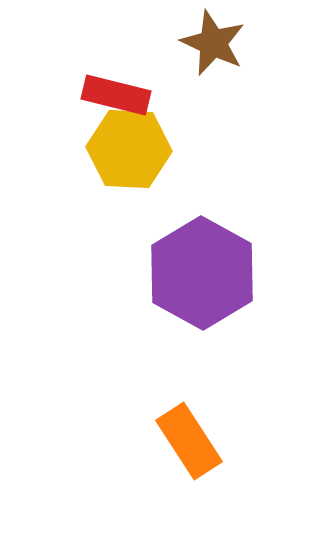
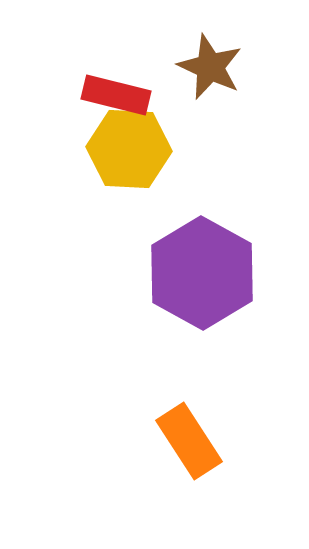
brown star: moved 3 px left, 24 px down
